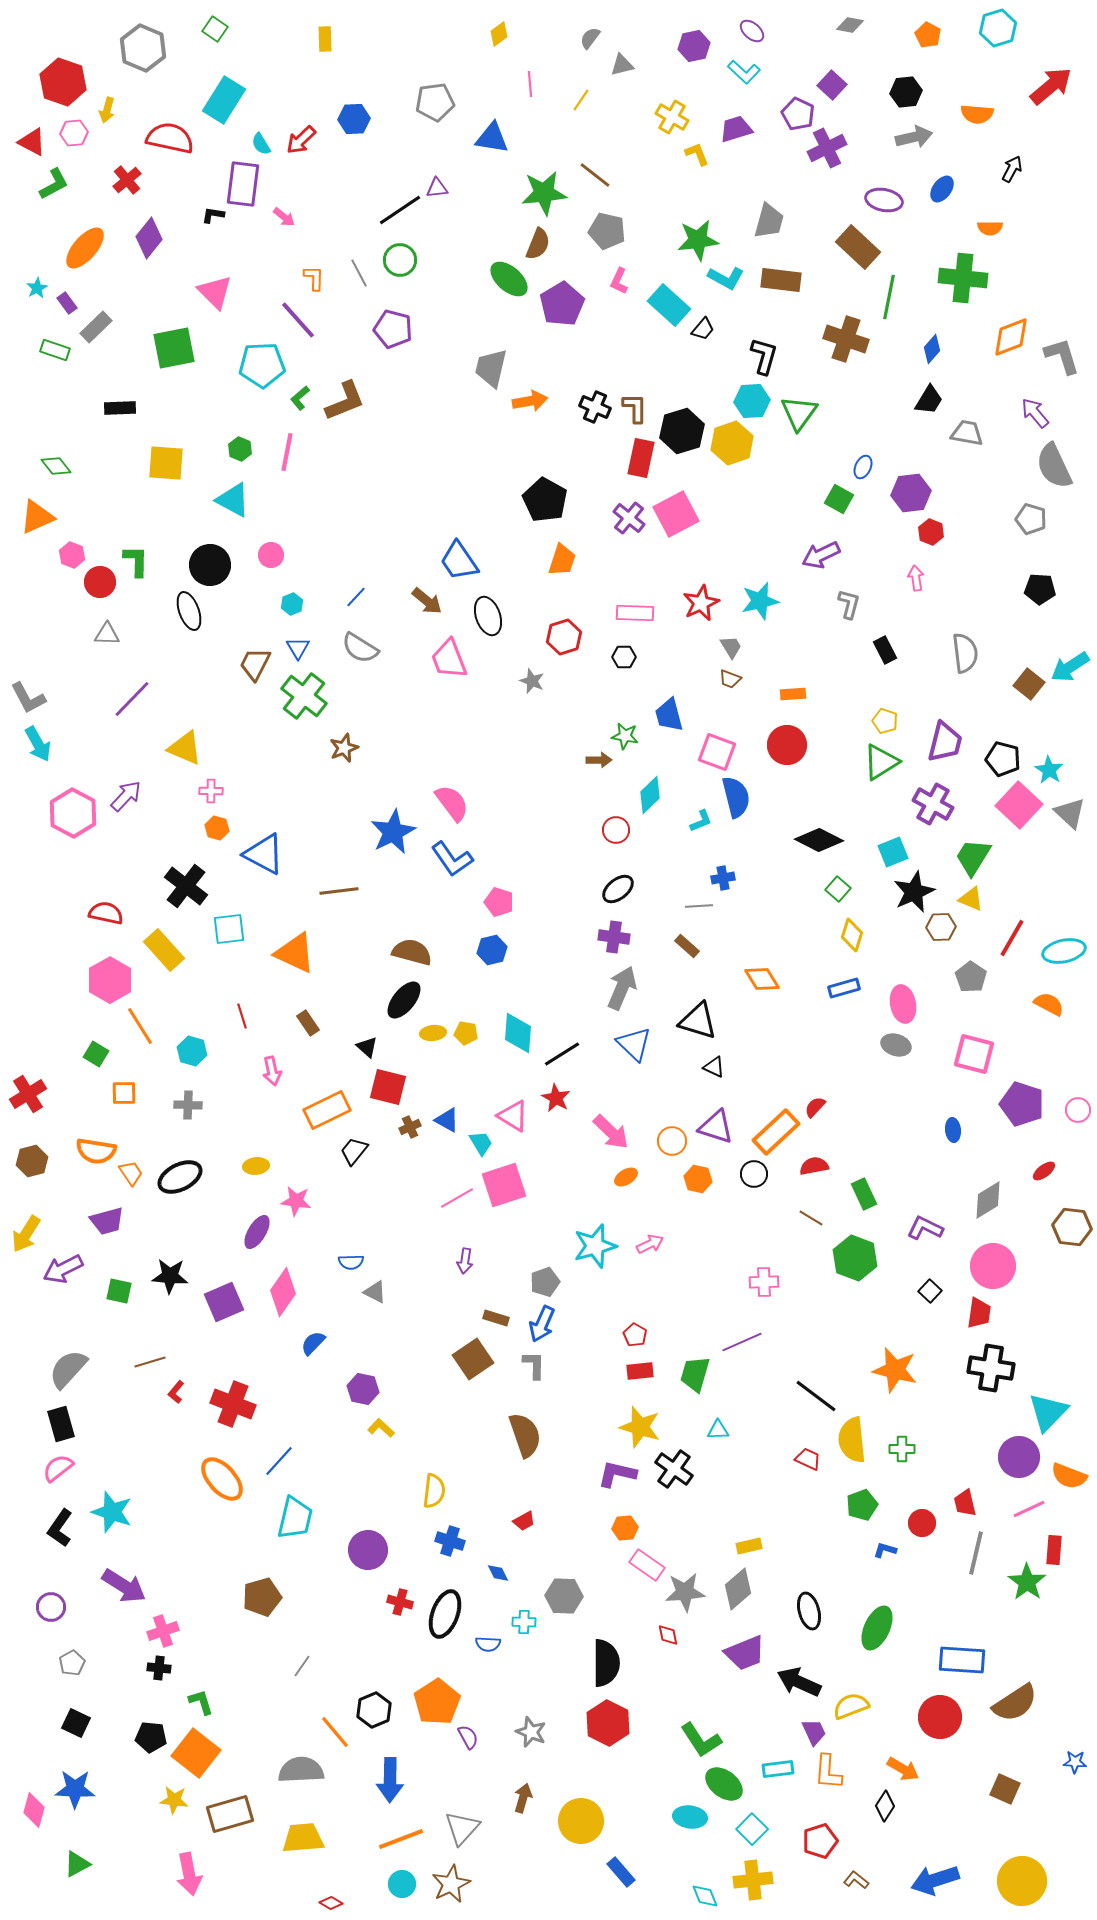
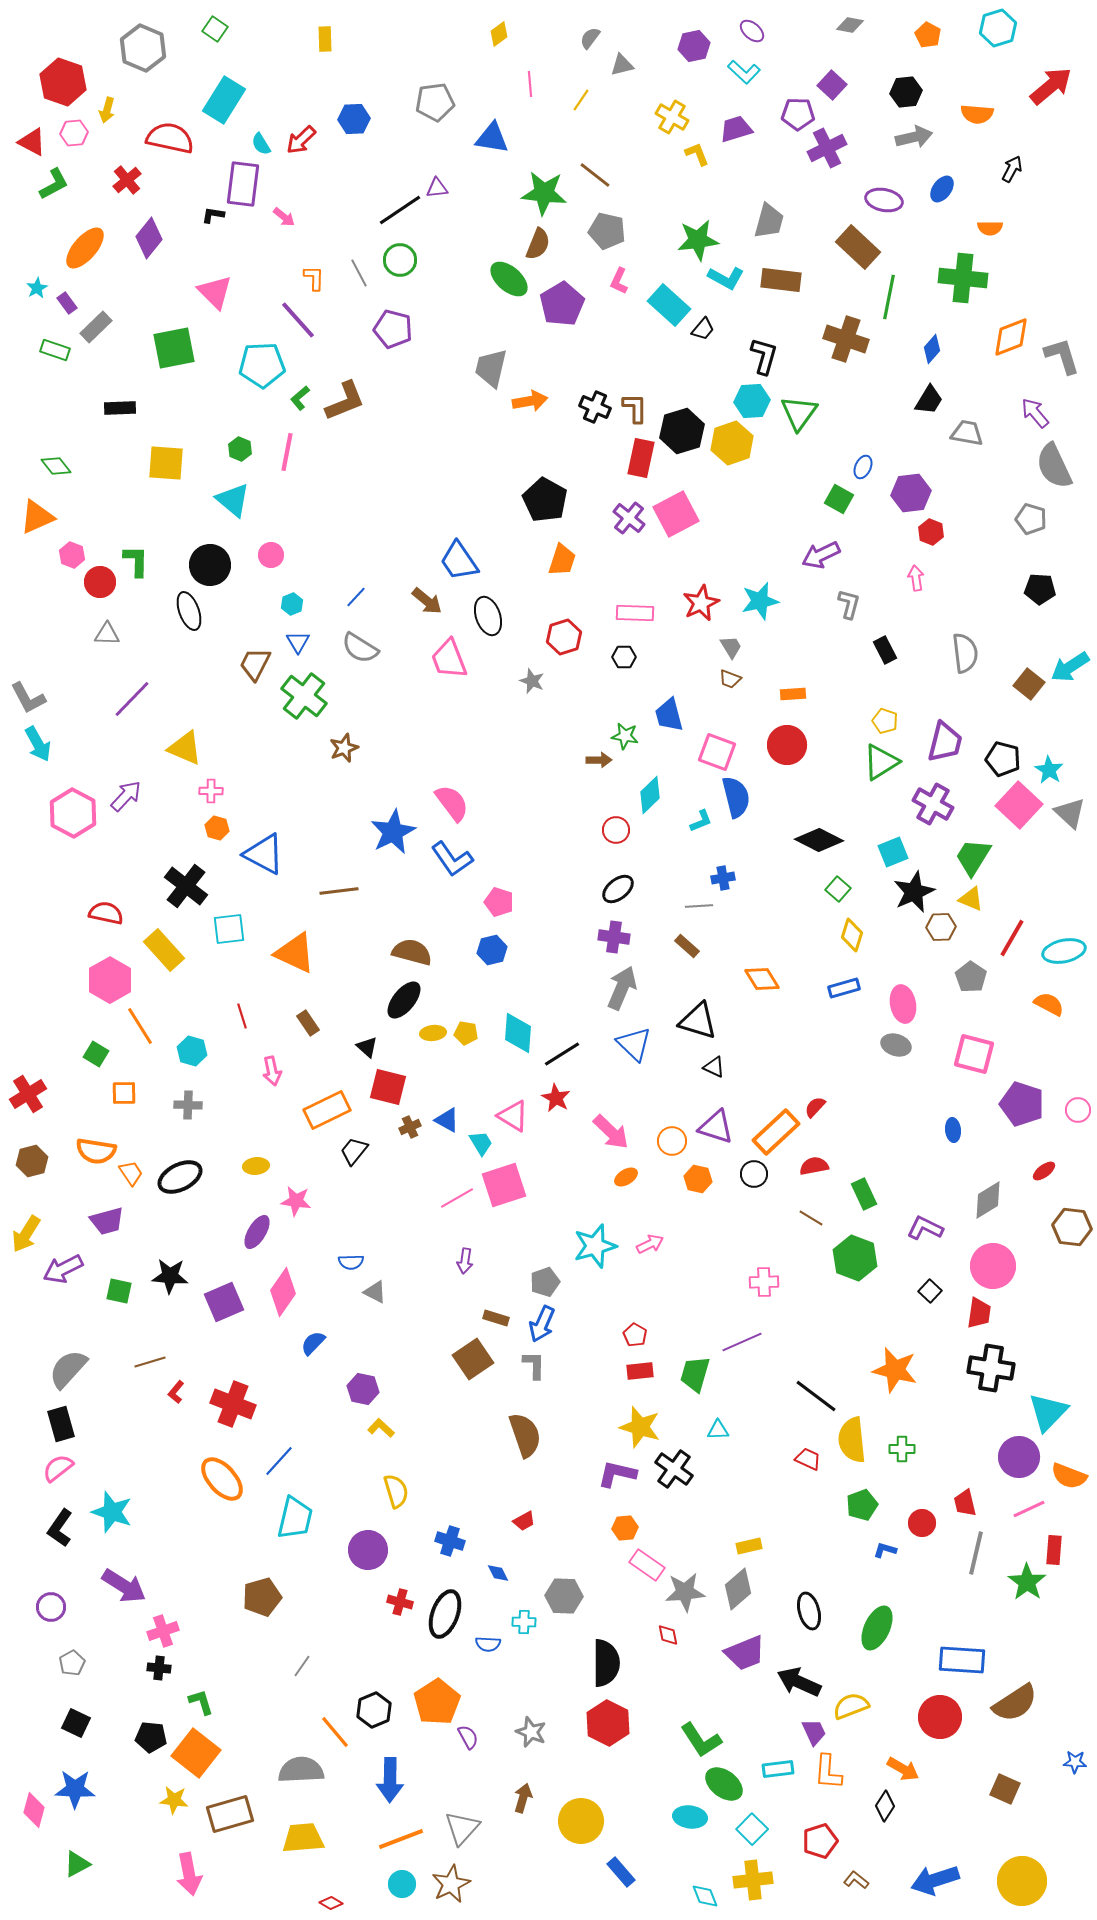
purple pentagon at (798, 114): rotated 24 degrees counterclockwise
green star at (544, 193): rotated 12 degrees clockwise
cyan triangle at (233, 500): rotated 12 degrees clockwise
blue triangle at (298, 648): moved 6 px up
yellow semicircle at (434, 1491): moved 38 px left; rotated 24 degrees counterclockwise
